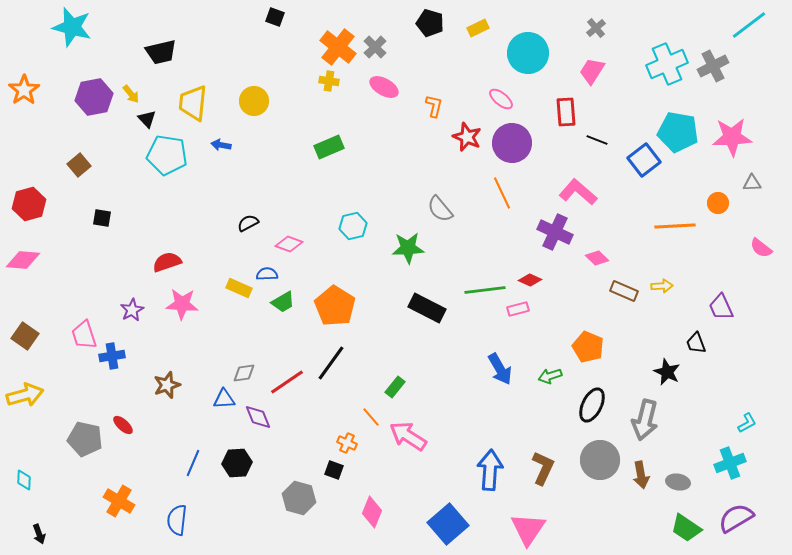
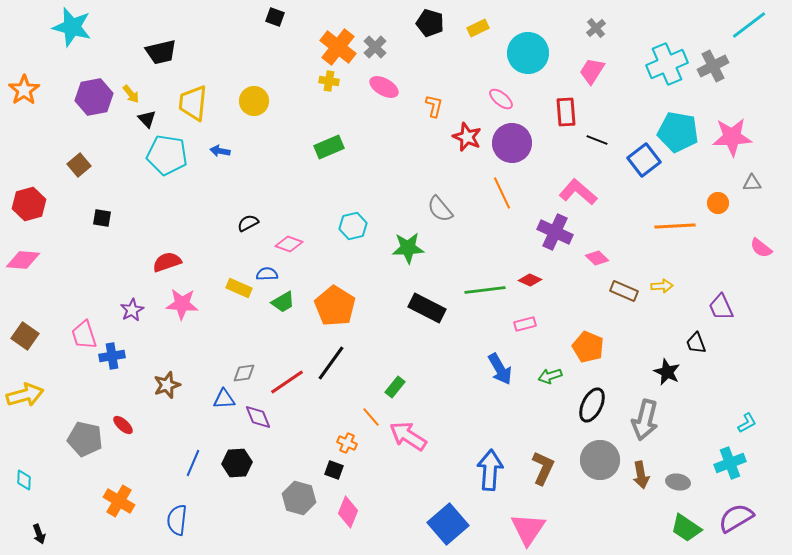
blue arrow at (221, 145): moved 1 px left, 6 px down
pink rectangle at (518, 309): moved 7 px right, 15 px down
pink diamond at (372, 512): moved 24 px left
